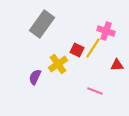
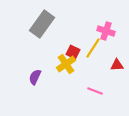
red square: moved 4 px left, 2 px down
yellow cross: moved 8 px right
